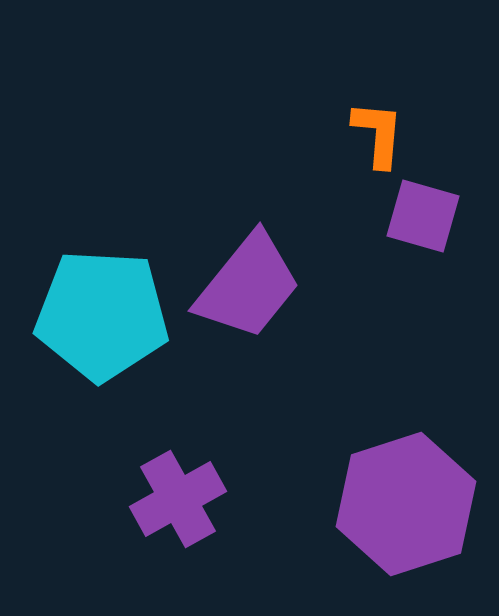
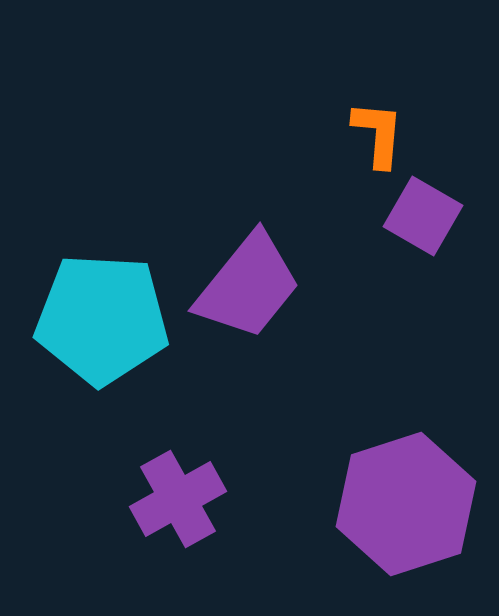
purple square: rotated 14 degrees clockwise
cyan pentagon: moved 4 px down
